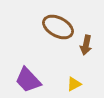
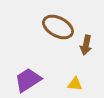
purple trapezoid: rotated 100 degrees clockwise
yellow triangle: moved 1 px right; rotated 35 degrees clockwise
